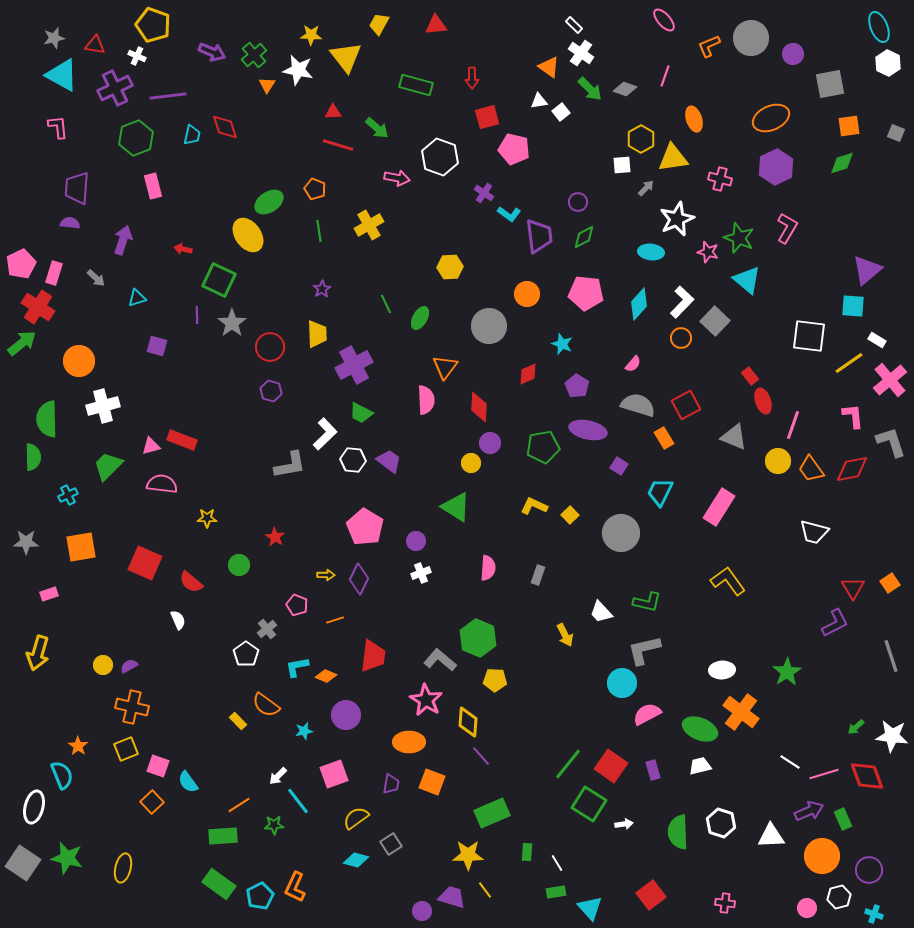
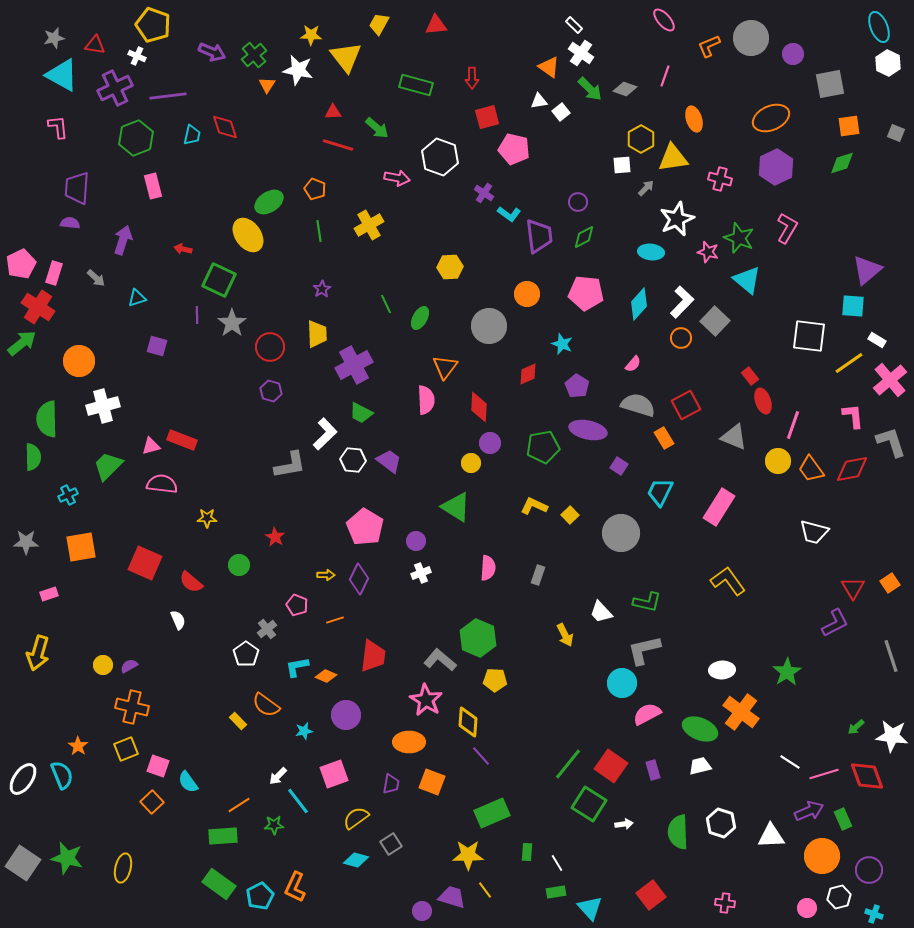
white ellipse at (34, 807): moved 11 px left, 28 px up; rotated 20 degrees clockwise
